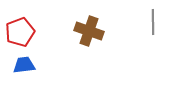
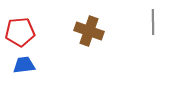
red pentagon: rotated 16 degrees clockwise
